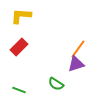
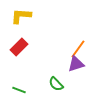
green semicircle: rotated 14 degrees clockwise
